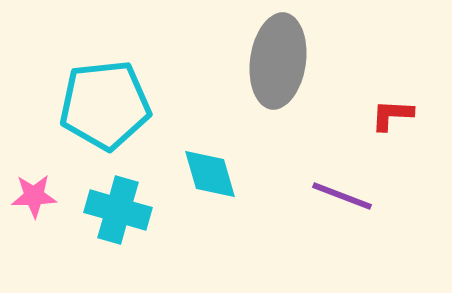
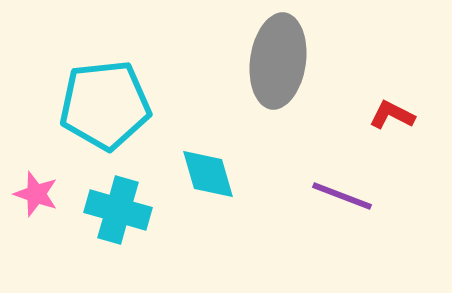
red L-shape: rotated 24 degrees clockwise
cyan diamond: moved 2 px left
pink star: moved 2 px right, 2 px up; rotated 21 degrees clockwise
